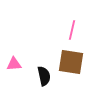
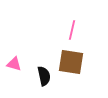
pink triangle: rotated 21 degrees clockwise
